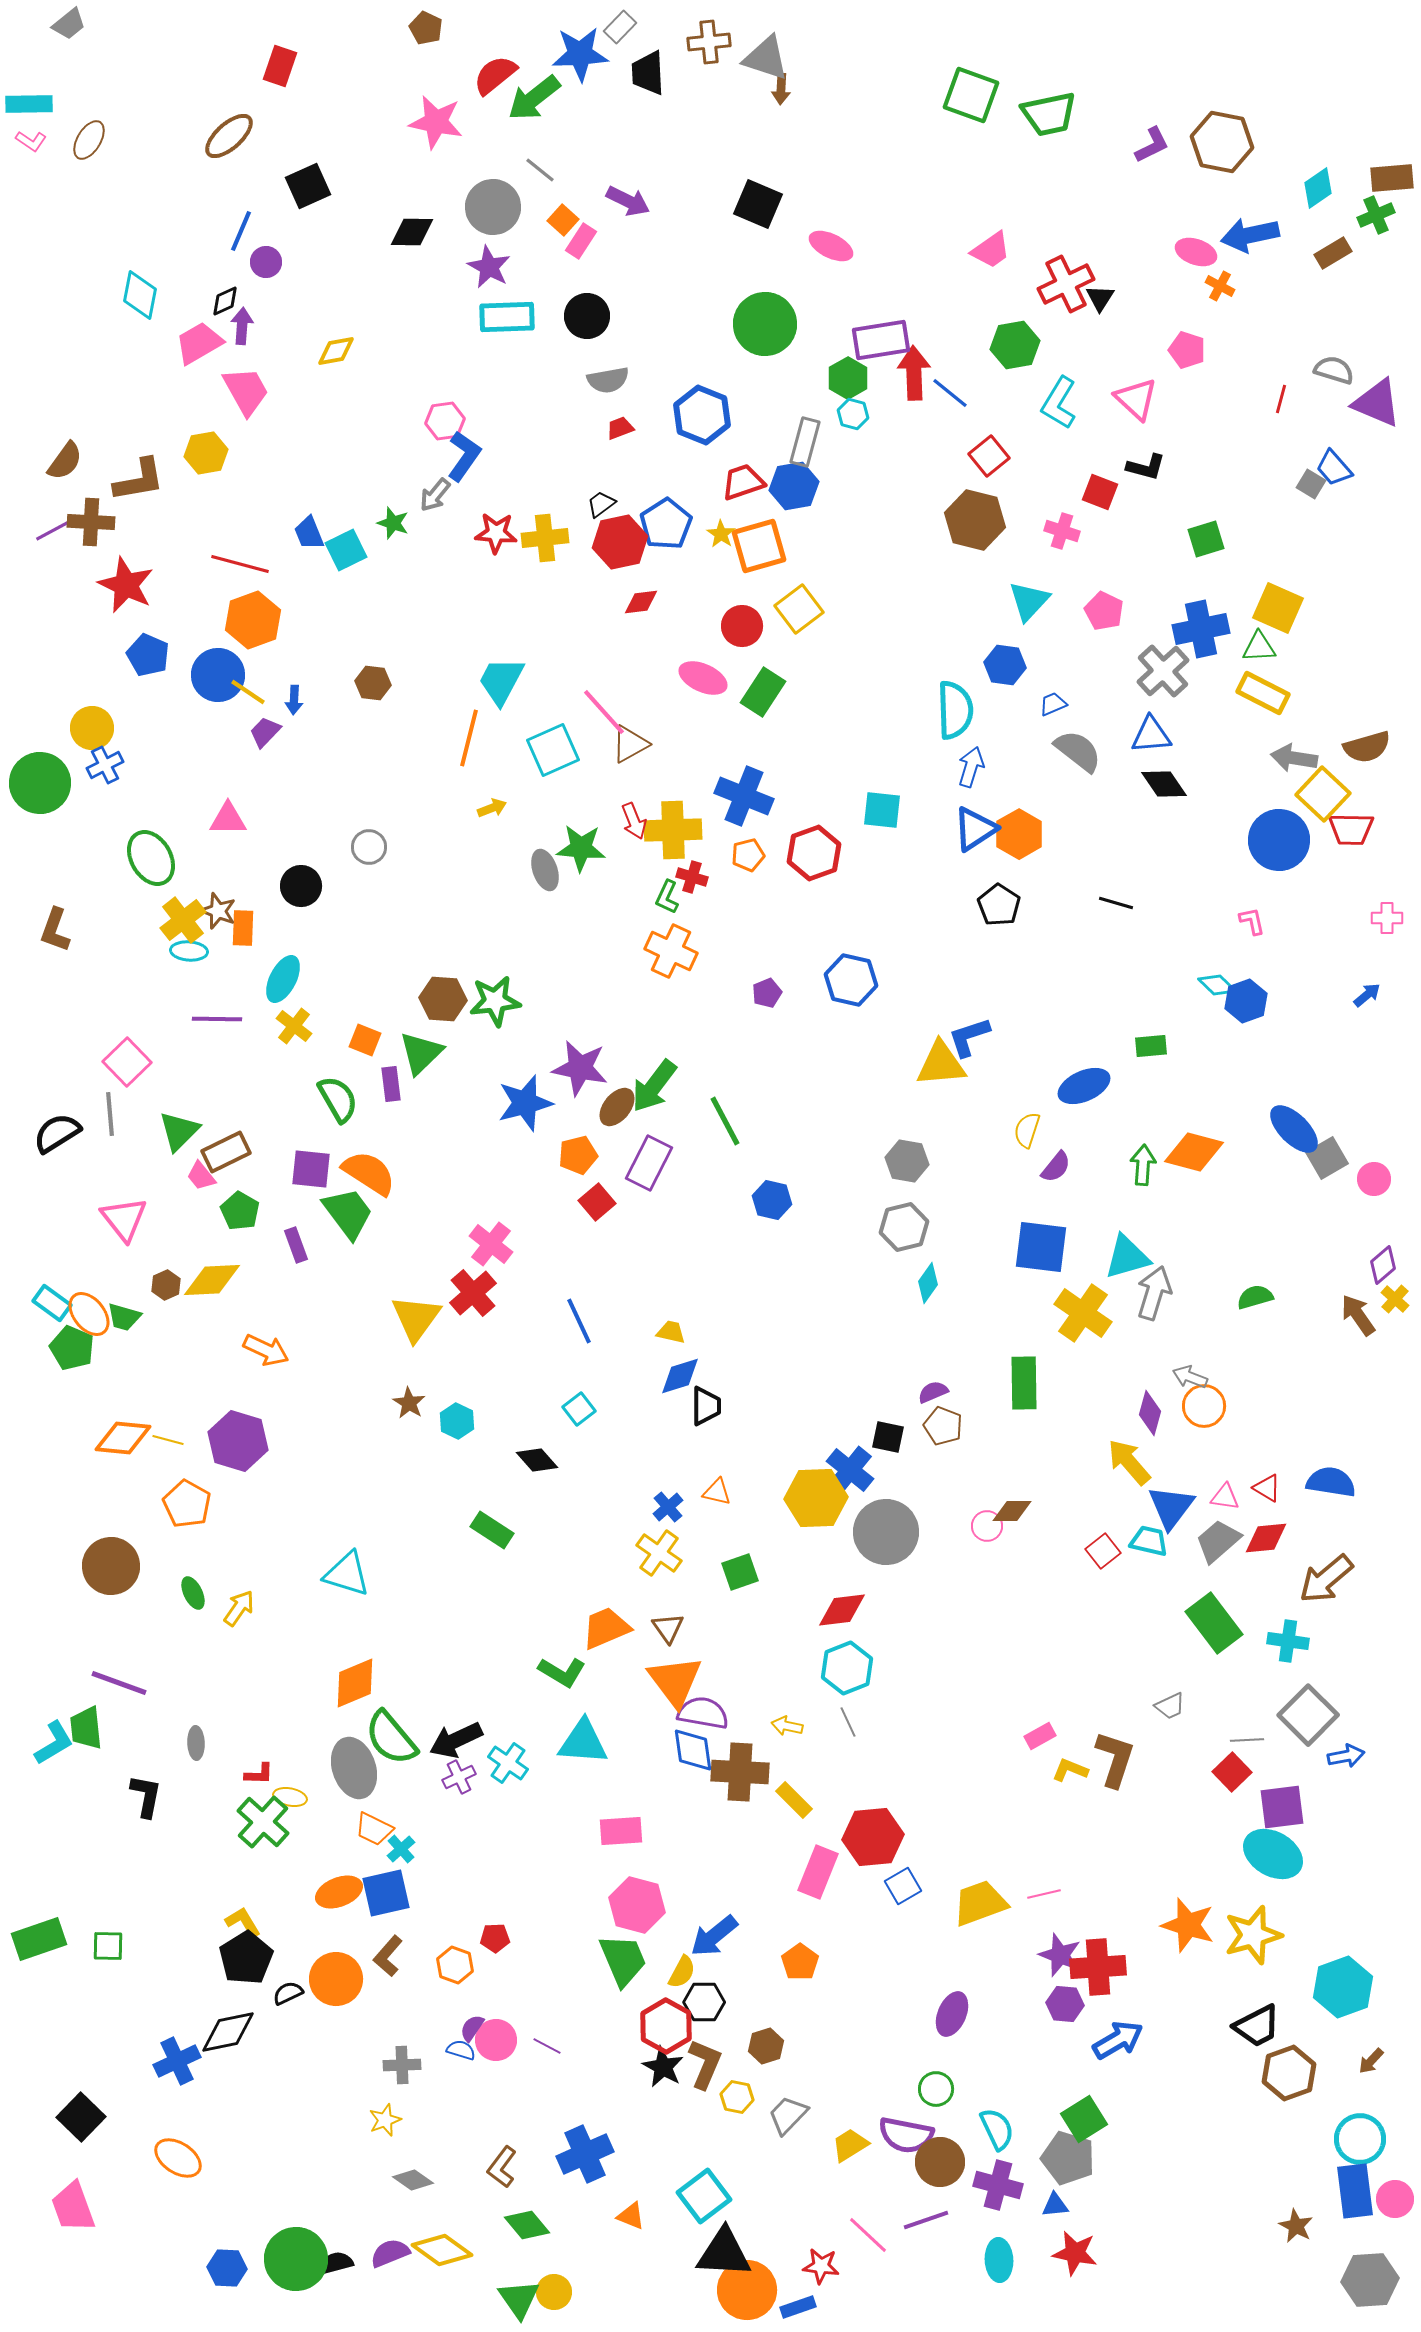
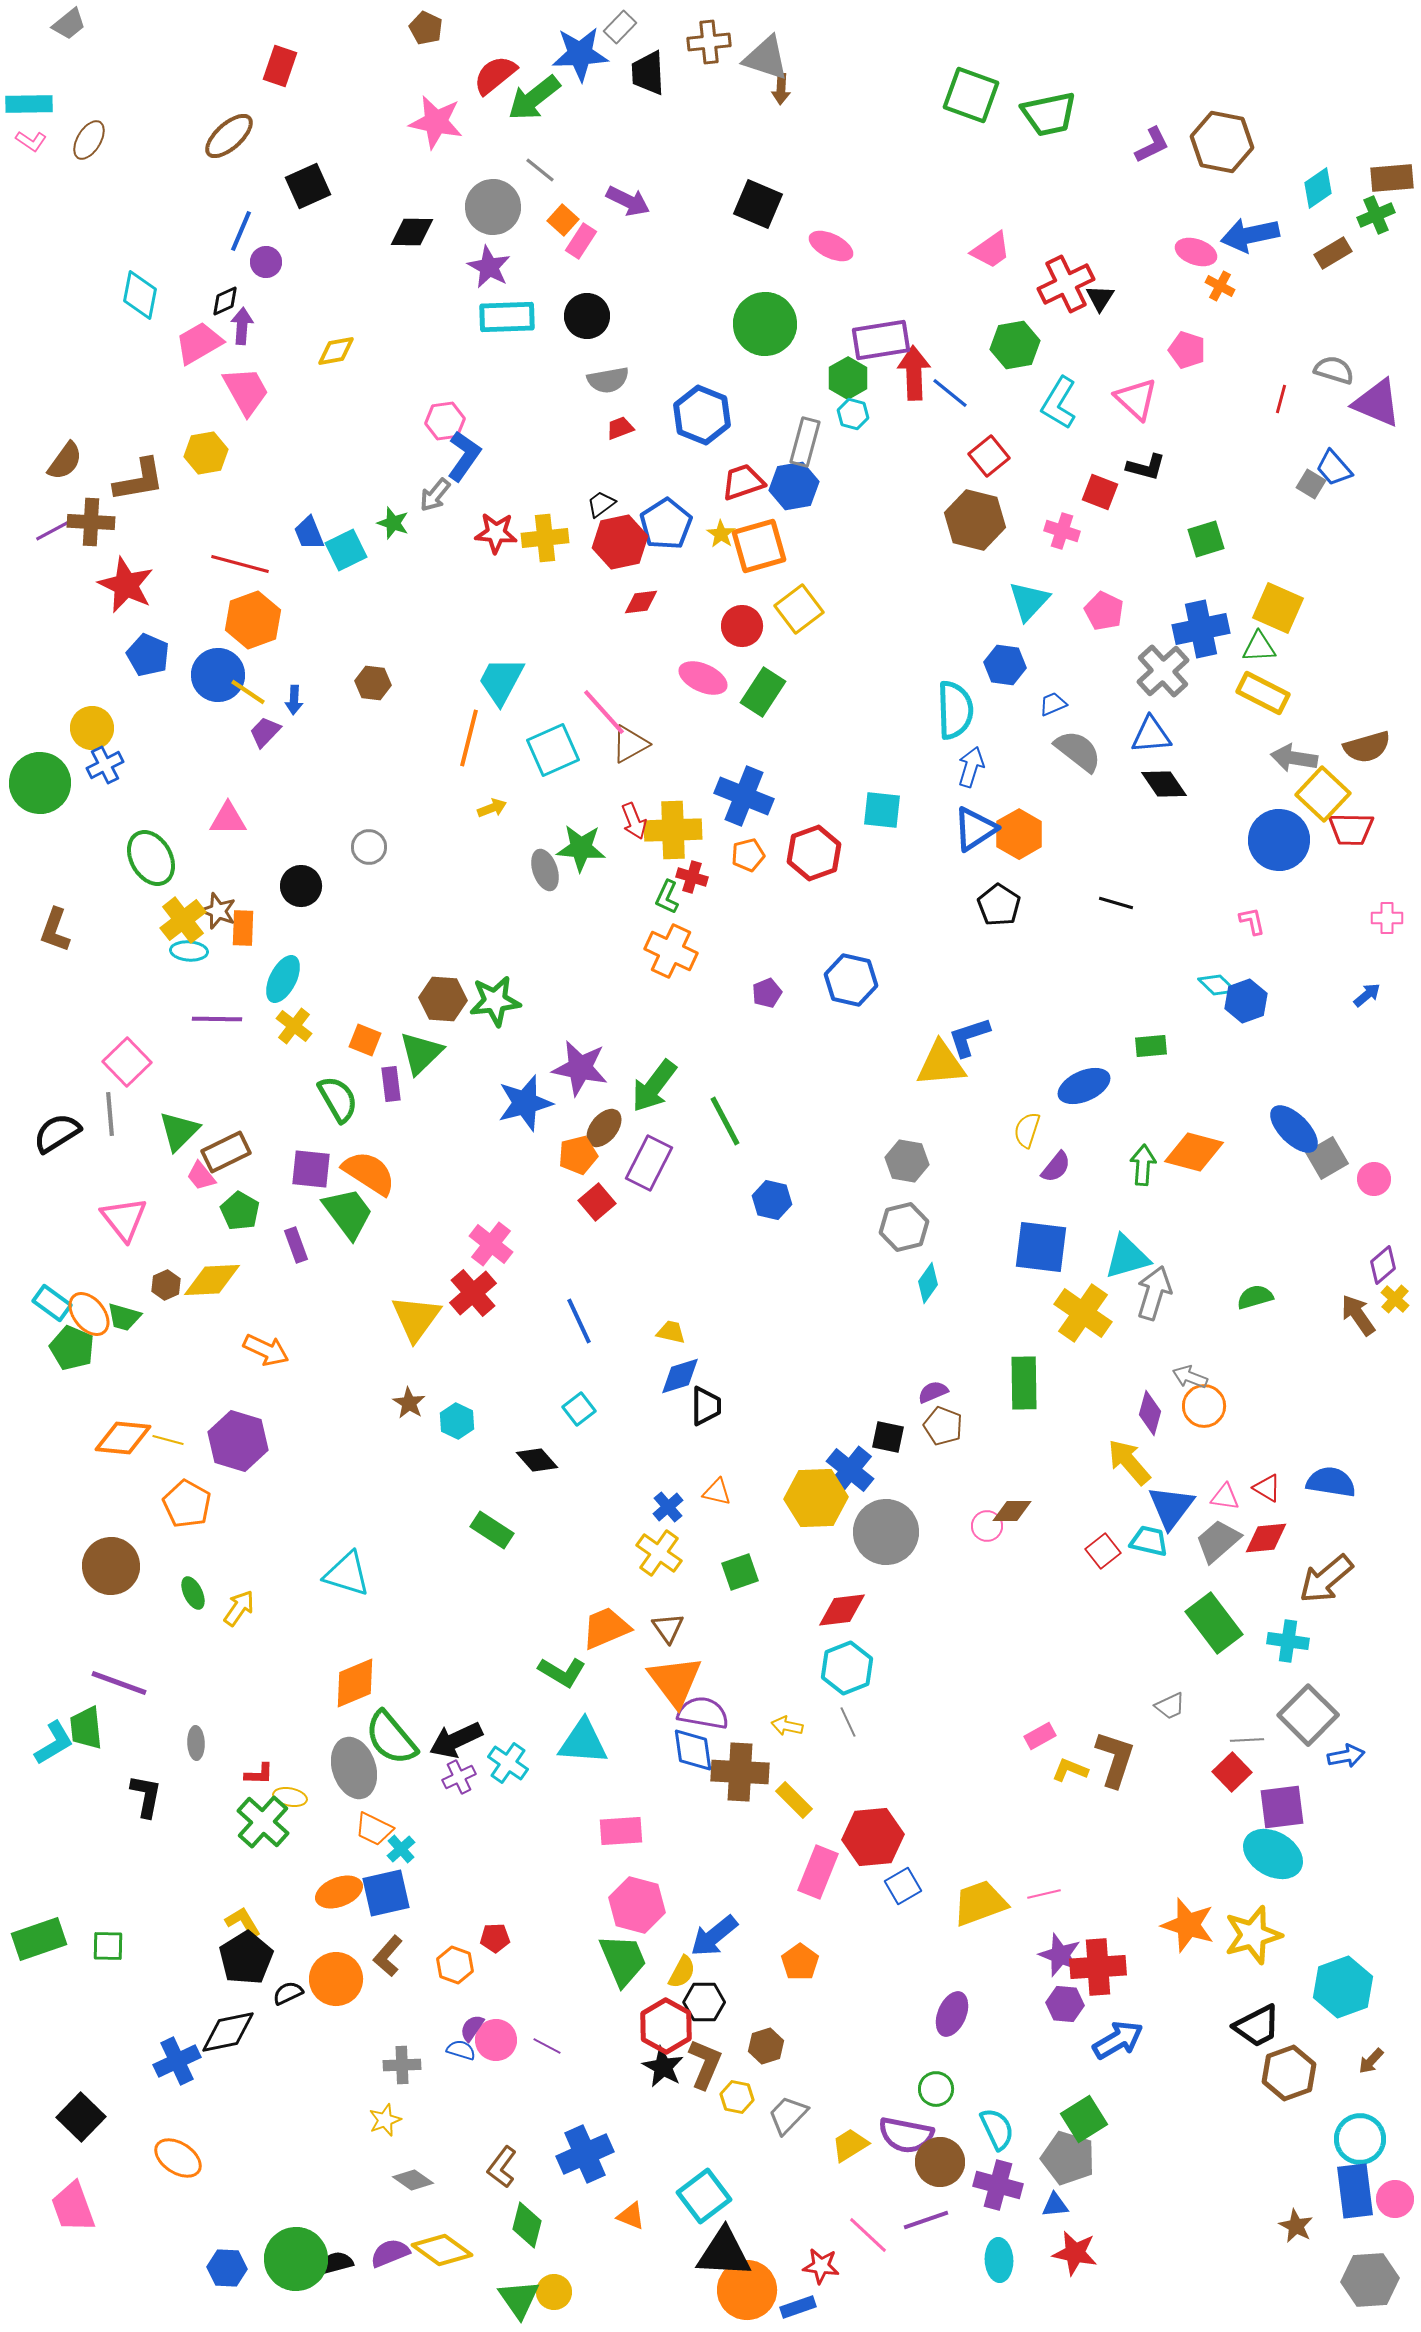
brown ellipse at (617, 1107): moved 13 px left, 21 px down
green diamond at (527, 2225): rotated 54 degrees clockwise
